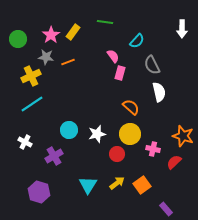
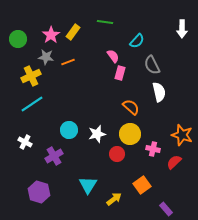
orange star: moved 1 px left, 1 px up
yellow arrow: moved 3 px left, 16 px down
